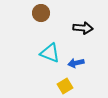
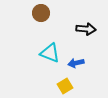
black arrow: moved 3 px right, 1 px down
